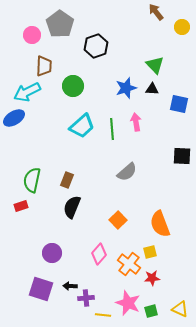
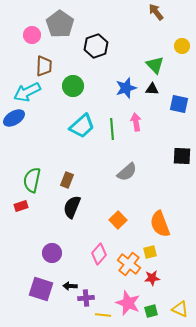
yellow circle: moved 19 px down
